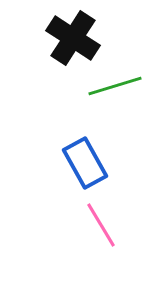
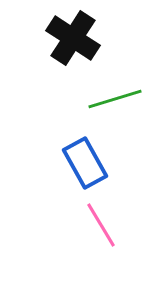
green line: moved 13 px down
